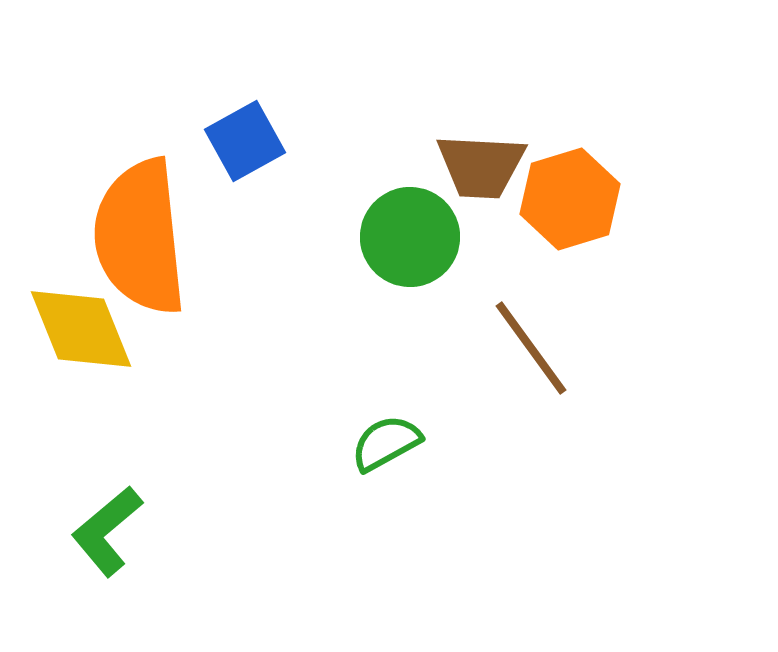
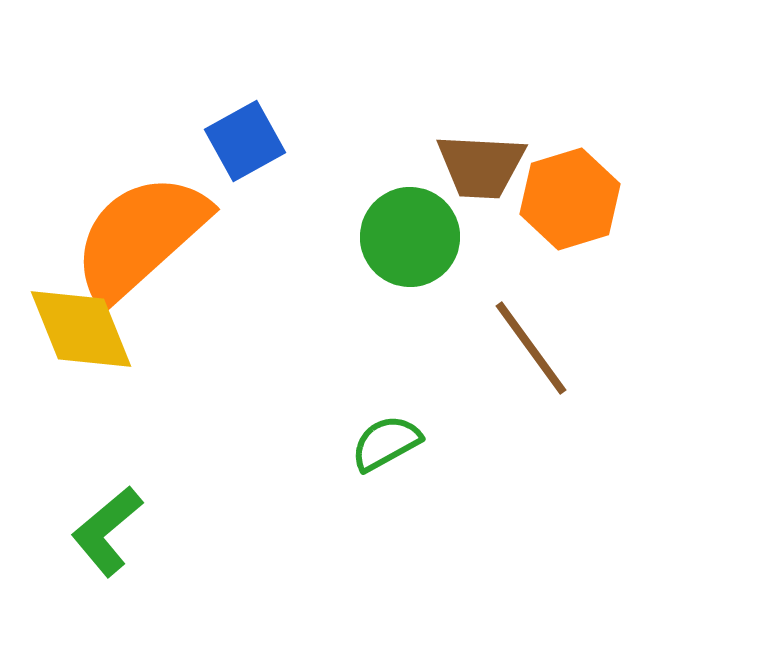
orange semicircle: rotated 54 degrees clockwise
